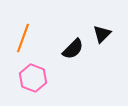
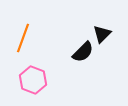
black semicircle: moved 10 px right, 3 px down
pink hexagon: moved 2 px down
